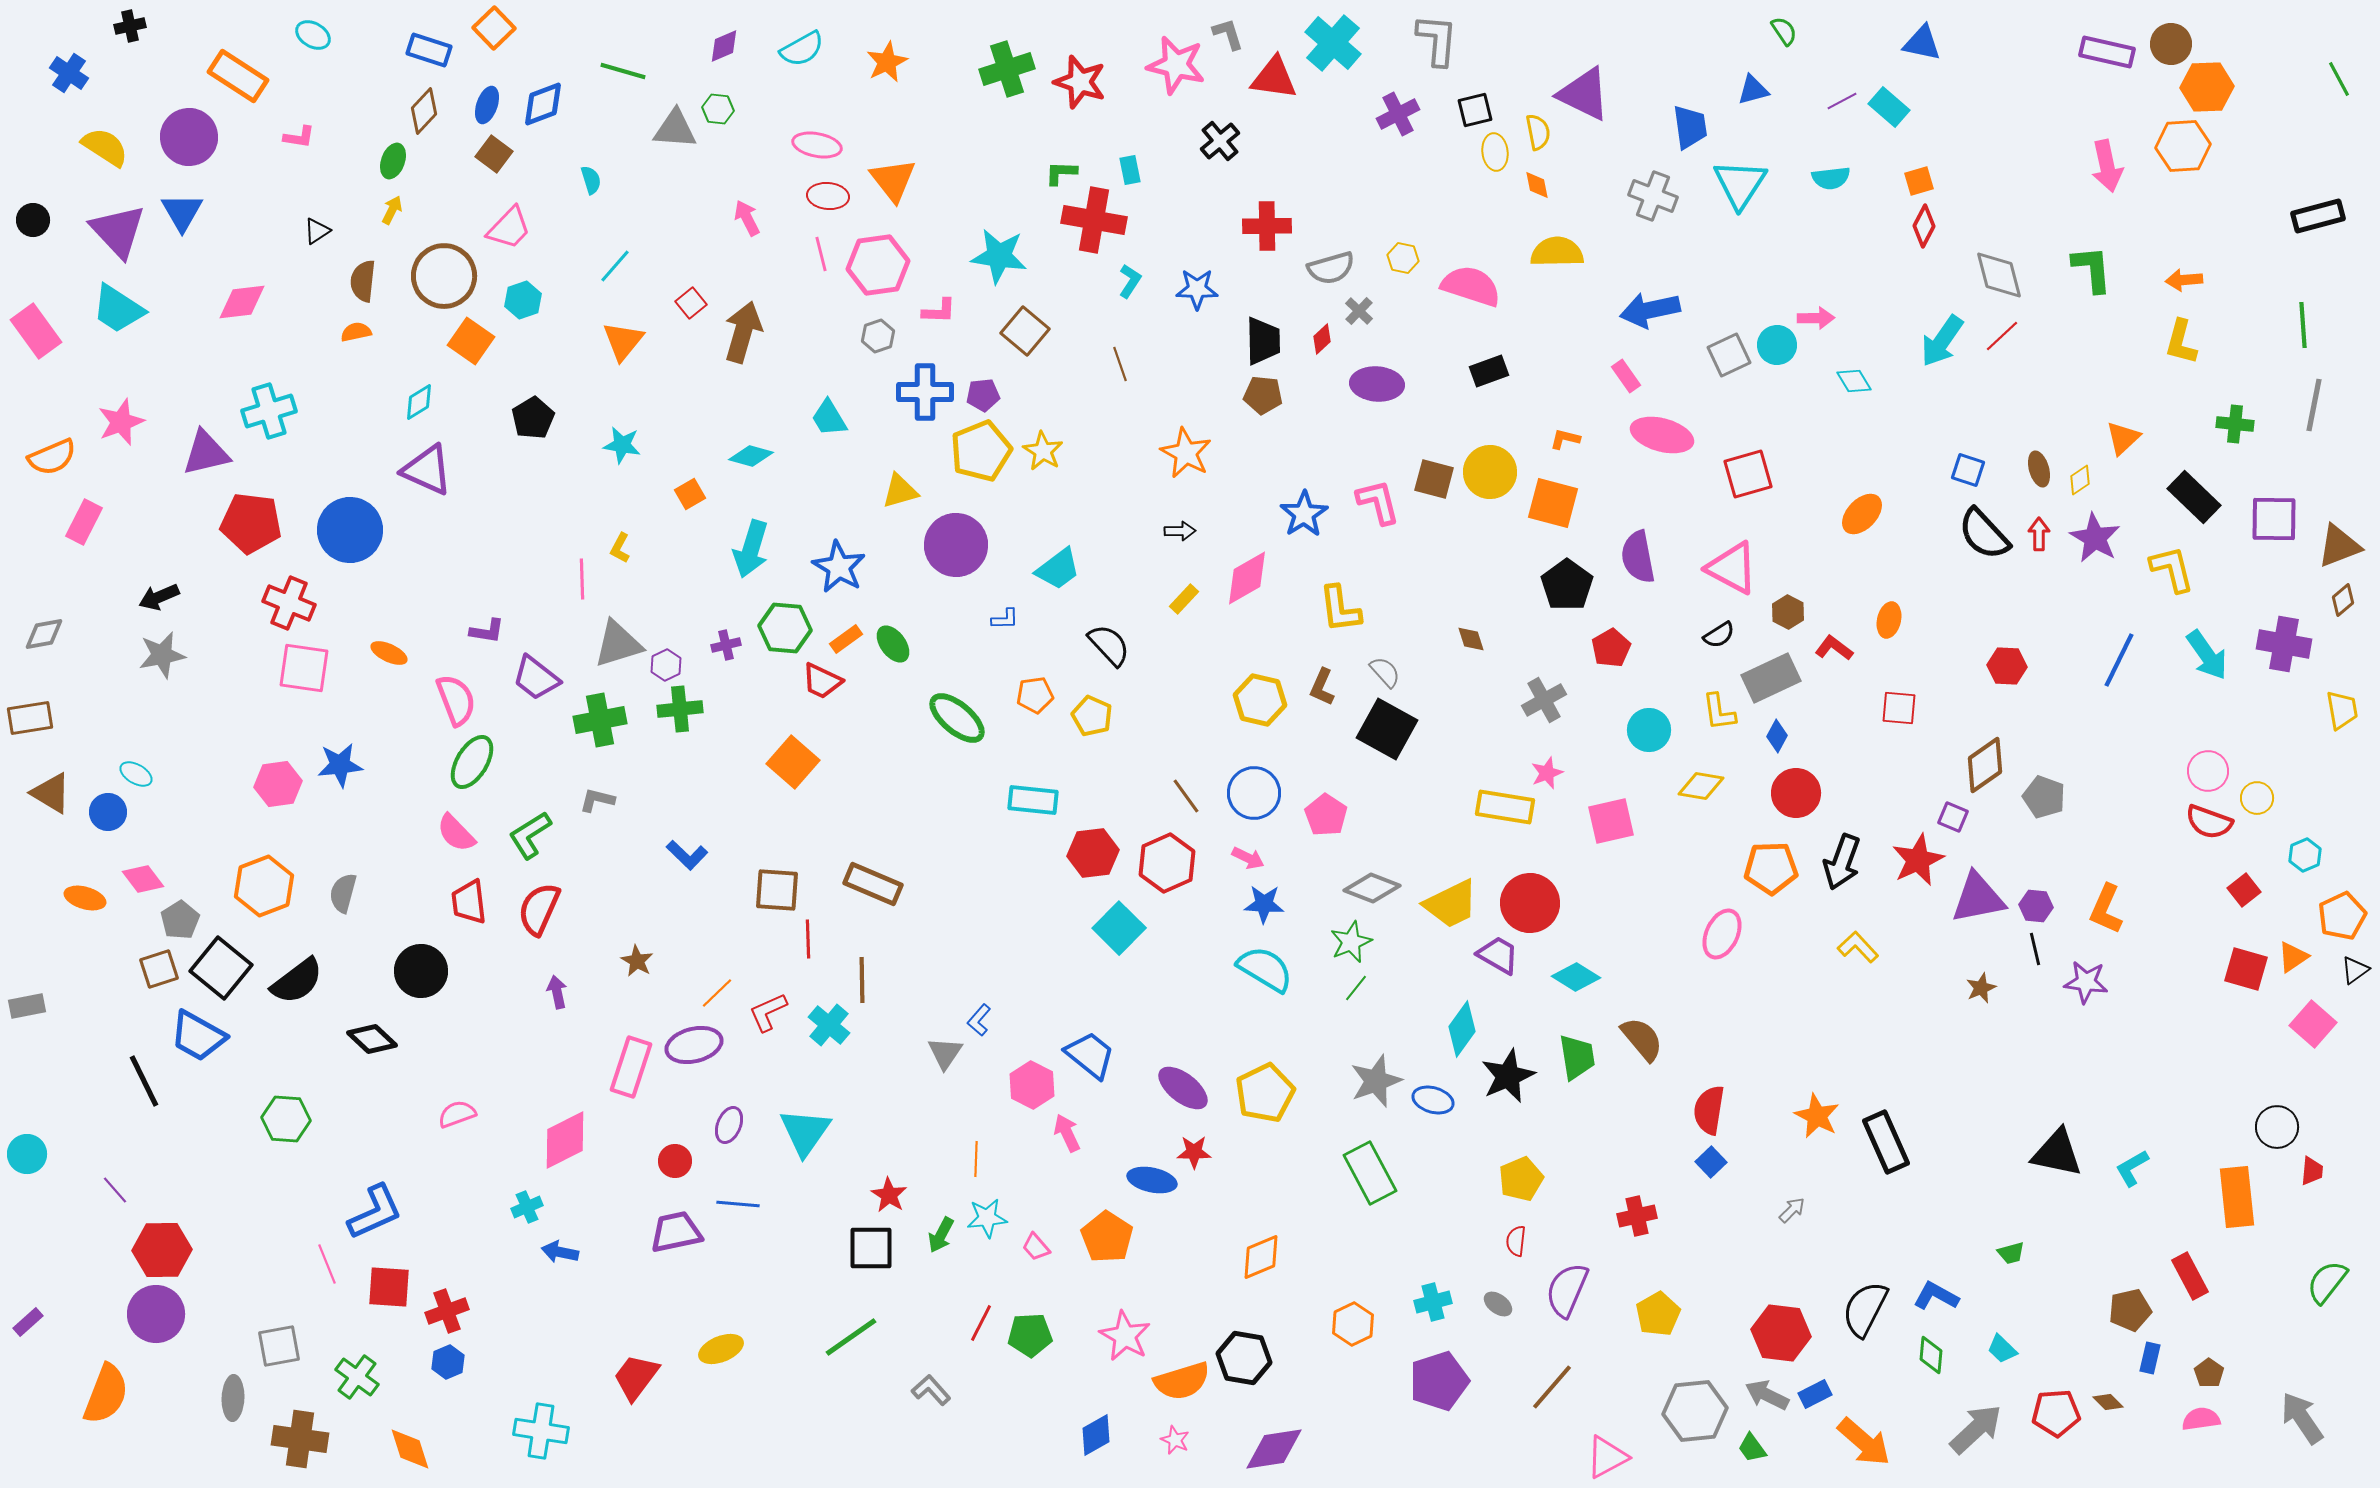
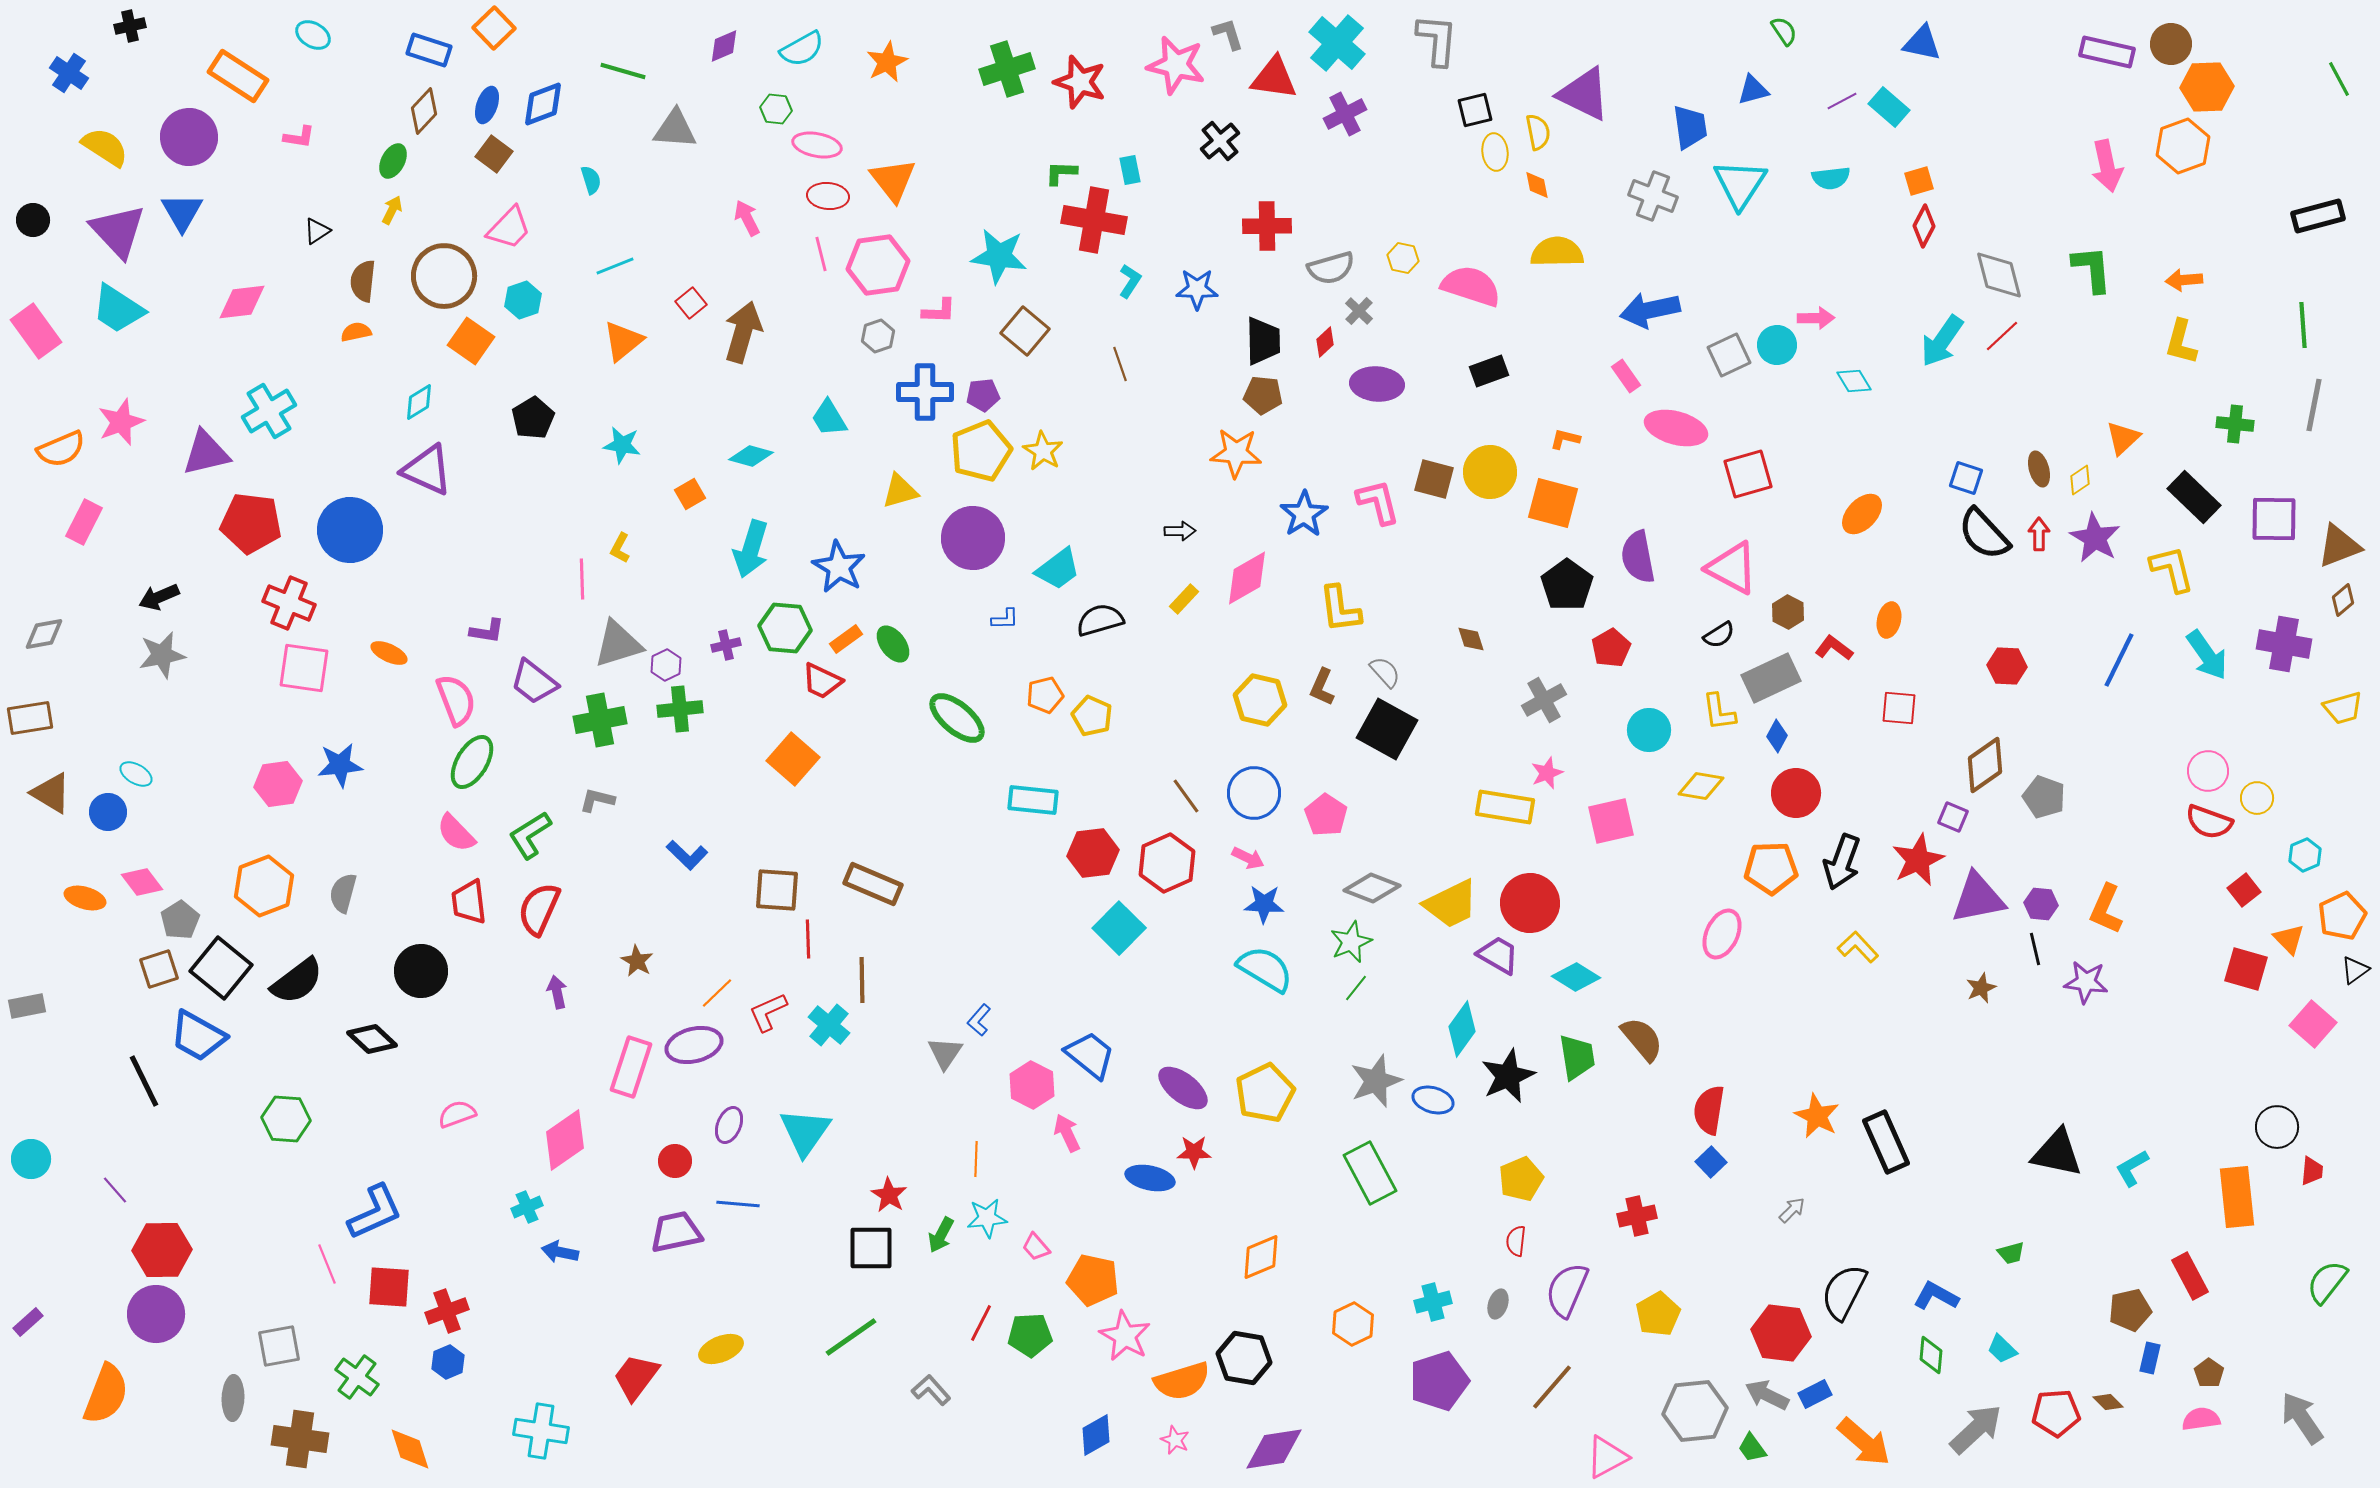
cyan cross at (1333, 43): moved 4 px right
green hexagon at (718, 109): moved 58 px right
purple cross at (1398, 114): moved 53 px left
orange hexagon at (2183, 146): rotated 16 degrees counterclockwise
green ellipse at (393, 161): rotated 8 degrees clockwise
cyan line at (615, 266): rotated 27 degrees clockwise
red diamond at (1322, 339): moved 3 px right, 3 px down
orange triangle at (623, 341): rotated 12 degrees clockwise
cyan cross at (269, 411): rotated 14 degrees counterclockwise
pink ellipse at (1662, 435): moved 14 px right, 7 px up
orange star at (1186, 453): moved 50 px right; rotated 24 degrees counterclockwise
orange semicircle at (52, 457): moved 9 px right, 8 px up
blue square at (1968, 470): moved 2 px left, 8 px down
purple circle at (956, 545): moved 17 px right, 7 px up
black semicircle at (1109, 645): moved 9 px left, 25 px up; rotated 63 degrees counterclockwise
purple trapezoid at (536, 678): moved 2 px left, 4 px down
orange pentagon at (1035, 695): moved 10 px right; rotated 6 degrees counterclockwise
yellow trapezoid at (2342, 710): moved 1 px right, 2 px up; rotated 84 degrees clockwise
orange square at (793, 762): moved 3 px up
pink diamond at (143, 879): moved 1 px left, 3 px down
purple hexagon at (2036, 906): moved 5 px right, 2 px up
orange triangle at (2293, 957): moved 4 px left, 18 px up; rotated 40 degrees counterclockwise
pink diamond at (565, 1140): rotated 8 degrees counterclockwise
cyan circle at (27, 1154): moved 4 px right, 5 px down
blue ellipse at (1152, 1180): moved 2 px left, 2 px up
orange pentagon at (1107, 1237): moved 14 px left, 43 px down; rotated 21 degrees counterclockwise
gray ellipse at (1498, 1304): rotated 72 degrees clockwise
black semicircle at (1865, 1309): moved 21 px left, 17 px up
